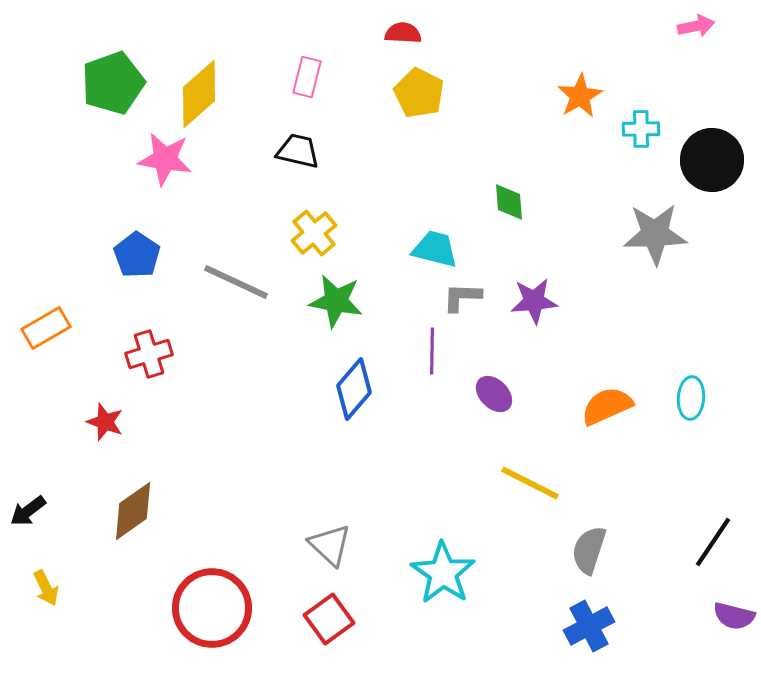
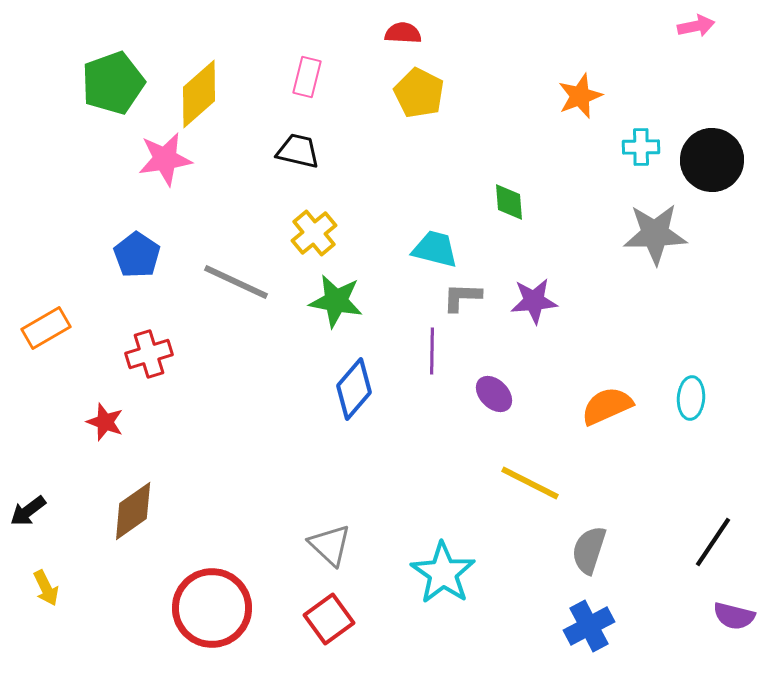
orange star: rotated 9 degrees clockwise
cyan cross: moved 18 px down
pink star: rotated 18 degrees counterclockwise
